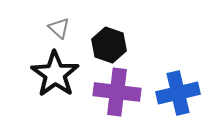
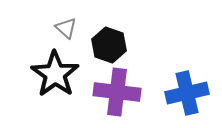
gray triangle: moved 7 px right
blue cross: moved 9 px right
